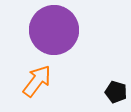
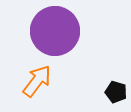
purple circle: moved 1 px right, 1 px down
